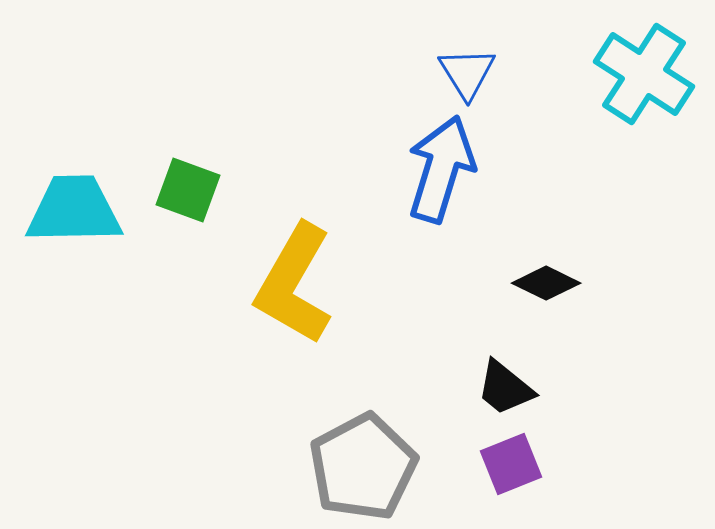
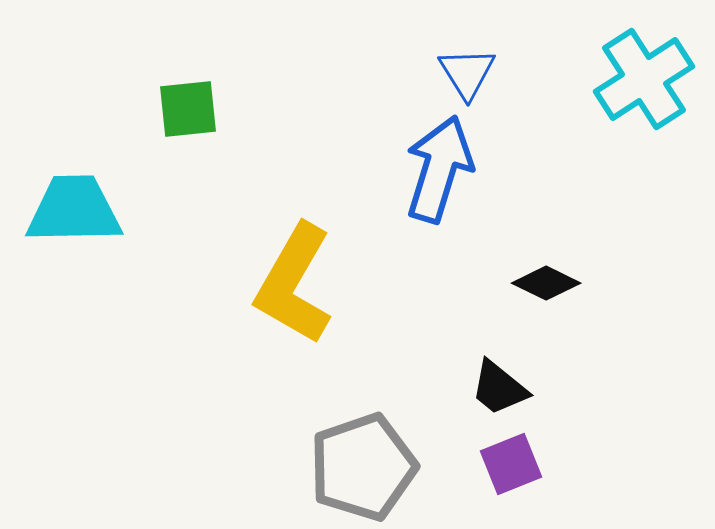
cyan cross: moved 5 px down; rotated 24 degrees clockwise
blue arrow: moved 2 px left
green square: moved 81 px up; rotated 26 degrees counterclockwise
black trapezoid: moved 6 px left
gray pentagon: rotated 9 degrees clockwise
